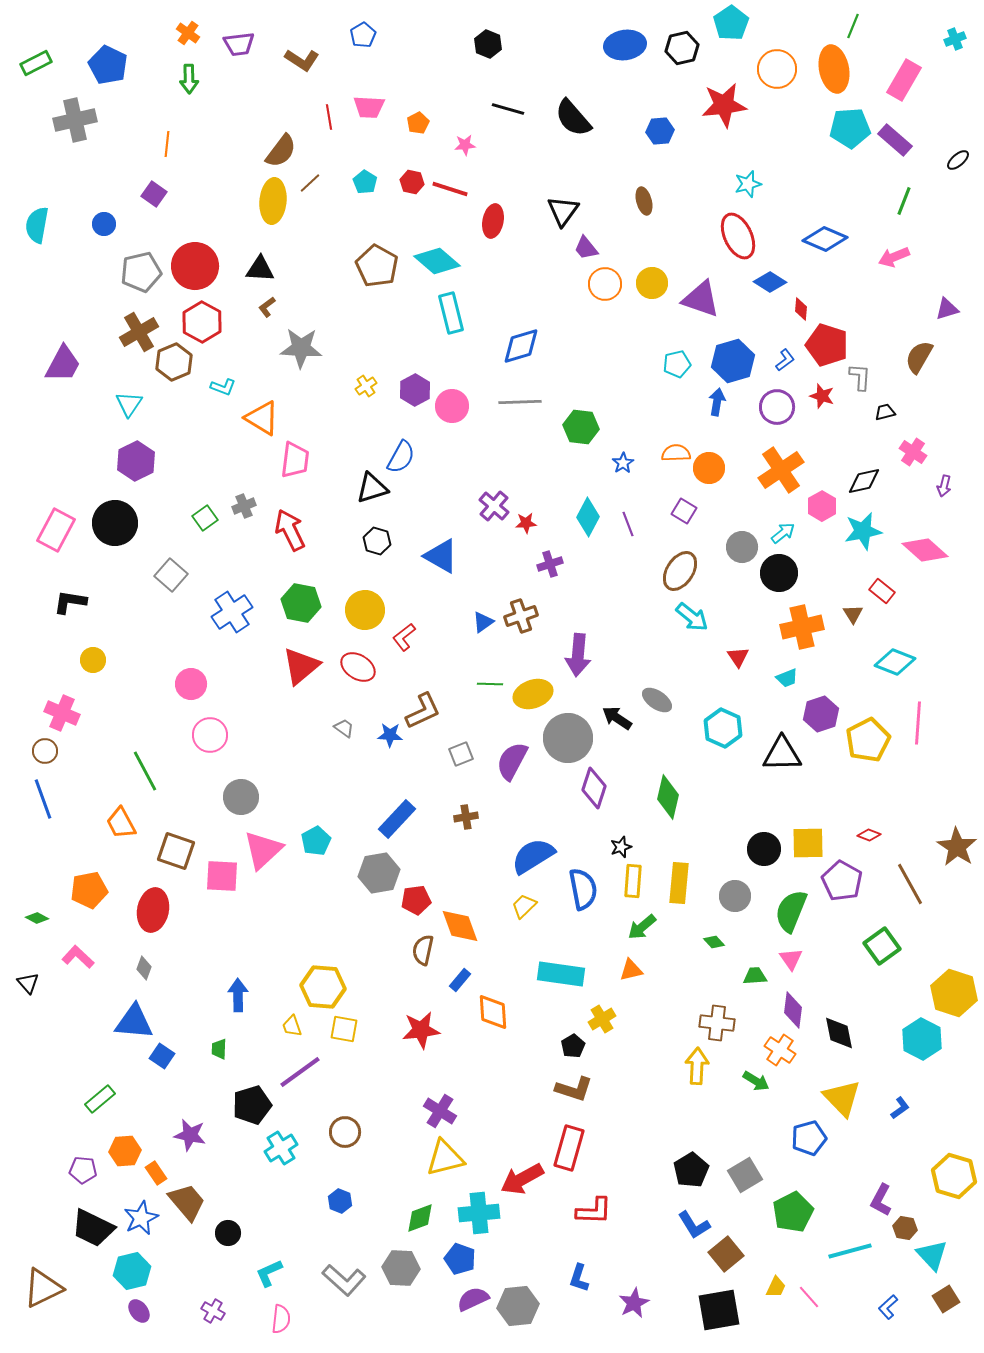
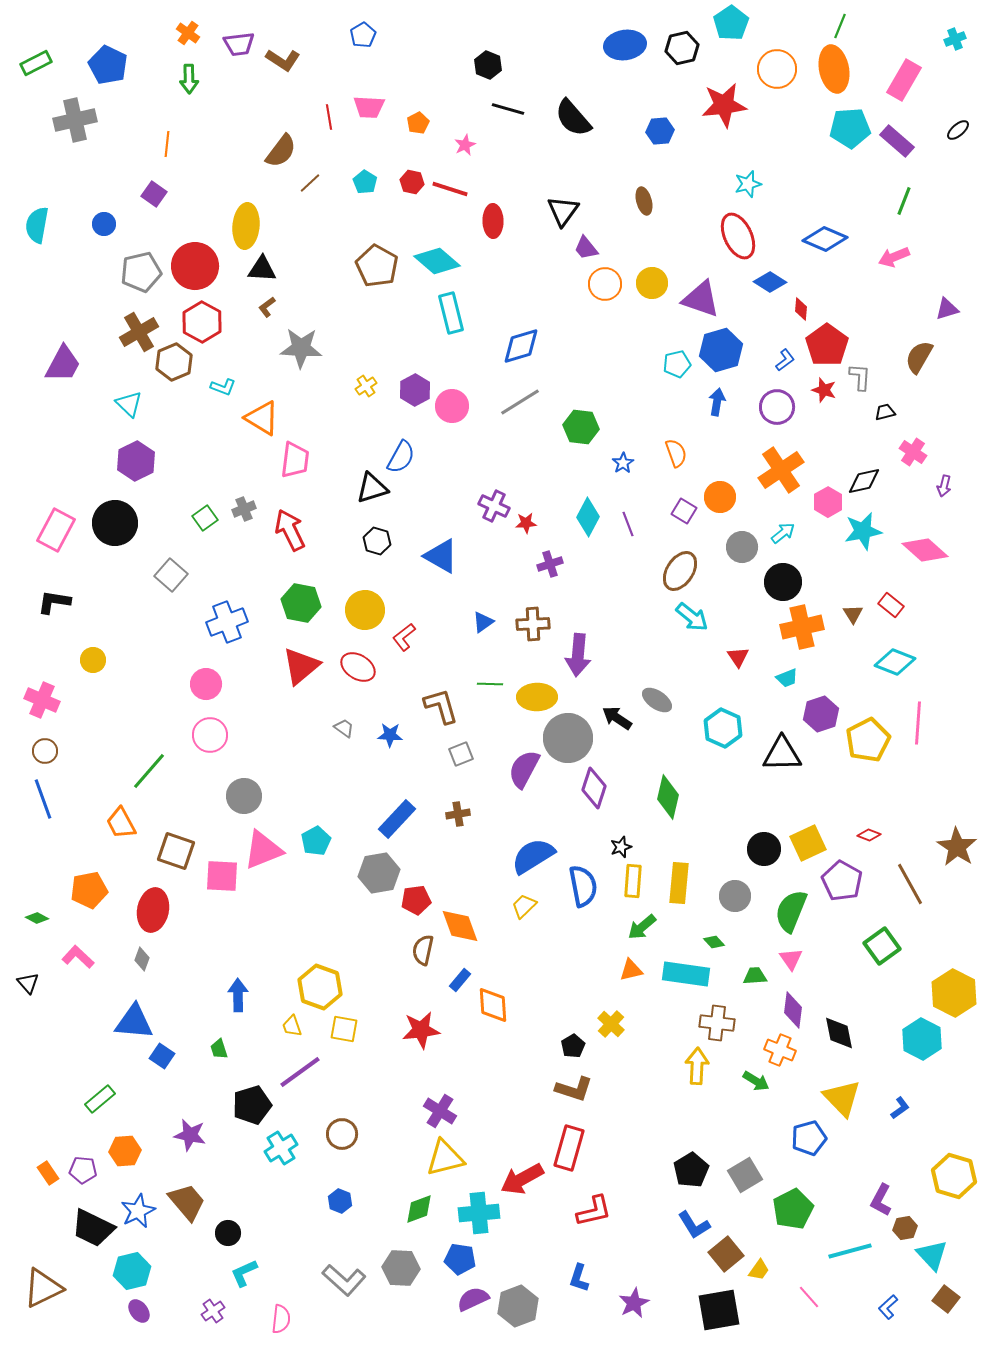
green line at (853, 26): moved 13 px left
black hexagon at (488, 44): moved 21 px down
brown L-shape at (302, 60): moved 19 px left
purple rectangle at (895, 140): moved 2 px right, 1 px down
pink star at (465, 145): rotated 20 degrees counterclockwise
black ellipse at (958, 160): moved 30 px up
yellow ellipse at (273, 201): moved 27 px left, 25 px down
red ellipse at (493, 221): rotated 12 degrees counterclockwise
black triangle at (260, 269): moved 2 px right
red pentagon at (827, 345): rotated 18 degrees clockwise
blue hexagon at (733, 361): moved 12 px left, 11 px up
red star at (822, 396): moved 2 px right, 6 px up
gray line at (520, 402): rotated 30 degrees counterclockwise
cyan triangle at (129, 404): rotated 20 degrees counterclockwise
orange semicircle at (676, 453): rotated 72 degrees clockwise
orange circle at (709, 468): moved 11 px right, 29 px down
gray cross at (244, 506): moved 3 px down
purple cross at (494, 506): rotated 16 degrees counterclockwise
pink hexagon at (822, 506): moved 6 px right, 4 px up
black circle at (779, 573): moved 4 px right, 9 px down
red rectangle at (882, 591): moved 9 px right, 14 px down
black L-shape at (70, 602): moved 16 px left
blue cross at (232, 612): moved 5 px left, 10 px down; rotated 12 degrees clockwise
brown cross at (521, 616): moved 12 px right, 8 px down; rotated 16 degrees clockwise
pink circle at (191, 684): moved 15 px right
yellow ellipse at (533, 694): moved 4 px right, 3 px down; rotated 18 degrees clockwise
brown L-shape at (423, 711): moved 18 px right, 5 px up; rotated 81 degrees counterclockwise
pink cross at (62, 713): moved 20 px left, 13 px up
purple semicircle at (512, 761): moved 12 px right, 8 px down
green line at (145, 771): moved 4 px right; rotated 69 degrees clockwise
gray circle at (241, 797): moved 3 px right, 1 px up
brown cross at (466, 817): moved 8 px left, 3 px up
yellow square at (808, 843): rotated 24 degrees counterclockwise
pink triangle at (263, 850): rotated 21 degrees clockwise
blue semicircle at (583, 889): moved 3 px up
gray diamond at (144, 968): moved 2 px left, 9 px up
cyan rectangle at (561, 974): moved 125 px right
yellow hexagon at (323, 987): moved 3 px left; rotated 15 degrees clockwise
yellow hexagon at (954, 993): rotated 9 degrees clockwise
orange diamond at (493, 1012): moved 7 px up
yellow cross at (602, 1019): moved 9 px right, 5 px down; rotated 16 degrees counterclockwise
green trapezoid at (219, 1049): rotated 20 degrees counterclockwise
orange cross at (780, 1050): rotated 12 degrees counterclockwise
brown circle at (345, 1132): moved 3 px left, 2 px down
orange rectangle at (156, 1173): moved 108 px left
red L-shape at (594, 1211): rotated 15 degrees counterclockwise
green pentagon at (793, 1212): moved 3 px up
blue star at (141, 1218): moved 3 px left, 7 px up
green diamond at (420, 1218): moved 1 px left, 9 px up
brown hexagon at (905, 1228): rotated 20 degrees counterclockwise
blue pentagon at (460, 1259): rotated 12 degrees counterclockwise
cyan L-shape at (269, 1273): moved 25 px left
yellow trapezoid at (776, 1287): moved 17 px left, 17 px up; rotated 10 degrees clockwise
brown square at (946, 1299): rotated 20 degrees counterclockwise
gray hexagon at (518, 1306): rotated 15 degrees counterclockwise
purple cross at (213, 1311): rotated 25 degrees clockwise
